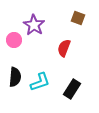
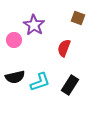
black semicircle: rotated 72 degrees clockwise
black rectangle: moved 2 px left, 4 px up
